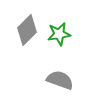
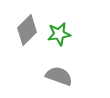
gray semicircle: moved 1 px left, 4 px up
